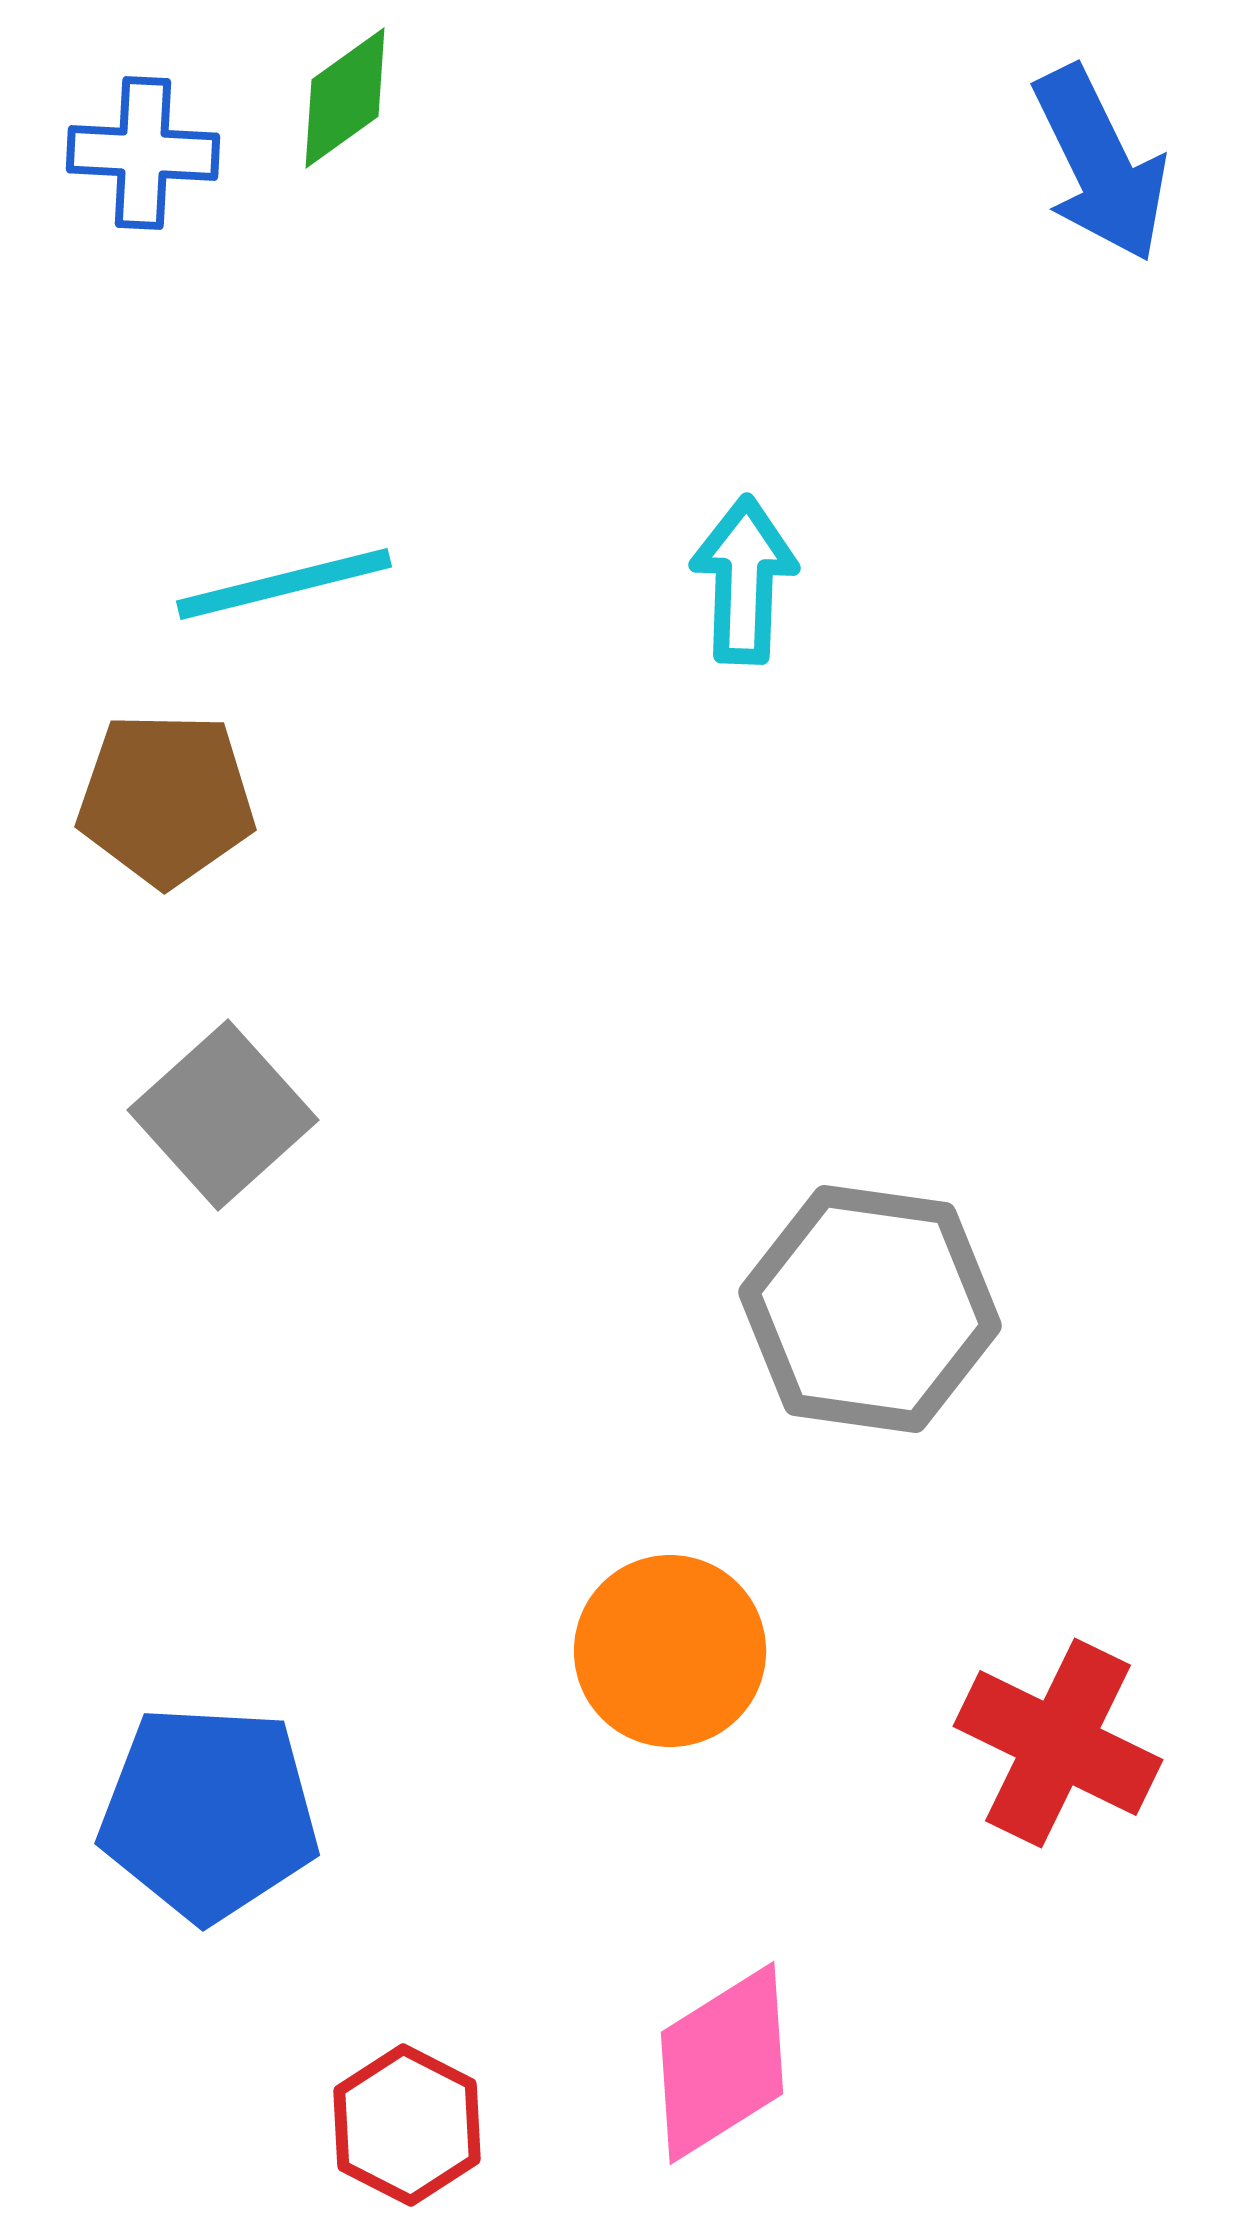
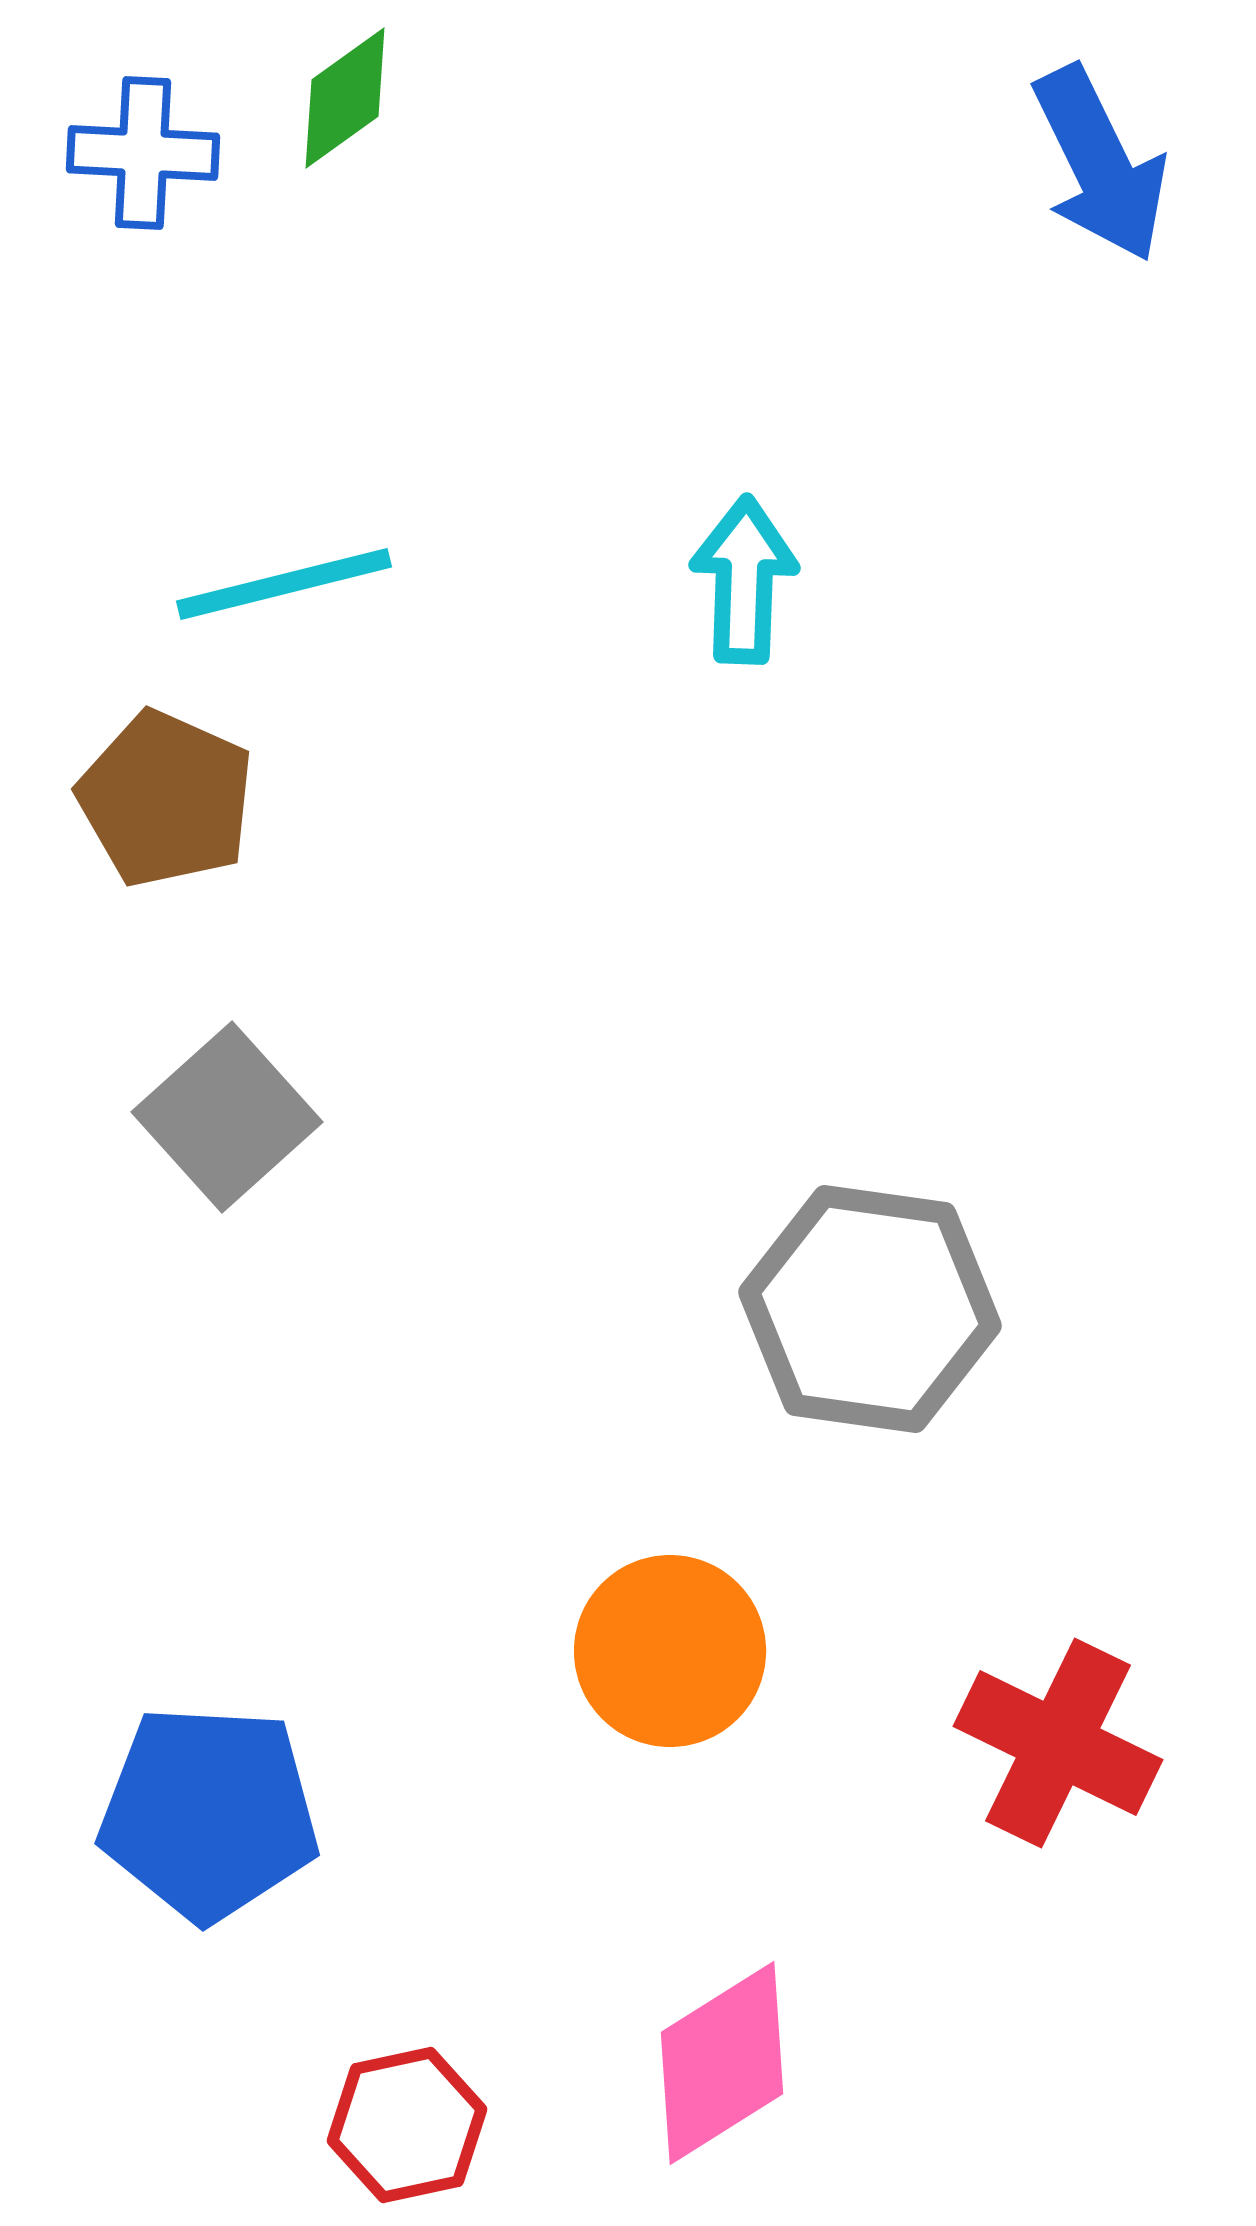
brown pentagon: rotated 23 degrees clockwise
gray square: moved 4 px right, 2 px down
red hexagon: rotated 21 degrees clockwise
